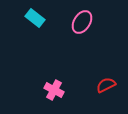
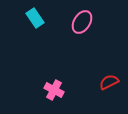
cyan rectangle: rotated 18 degrees clockwise
red semicircle: moved 3 px right, 3 px up
